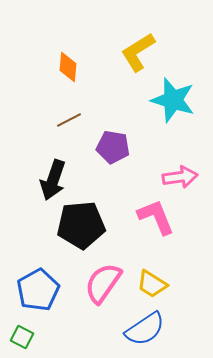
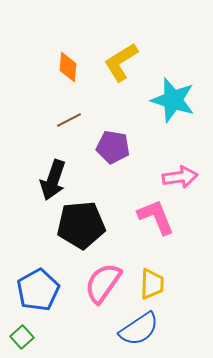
yellow L-shape: moved 17 px left, 10 px down
yellow trapezoid: rotated 120 degrees counterclockwise
blue semicircle: moved 6 px left
green square: rotated 20 degrees clockwise
